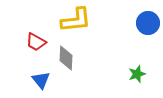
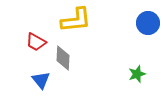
gray diamond: moved 3 px left
